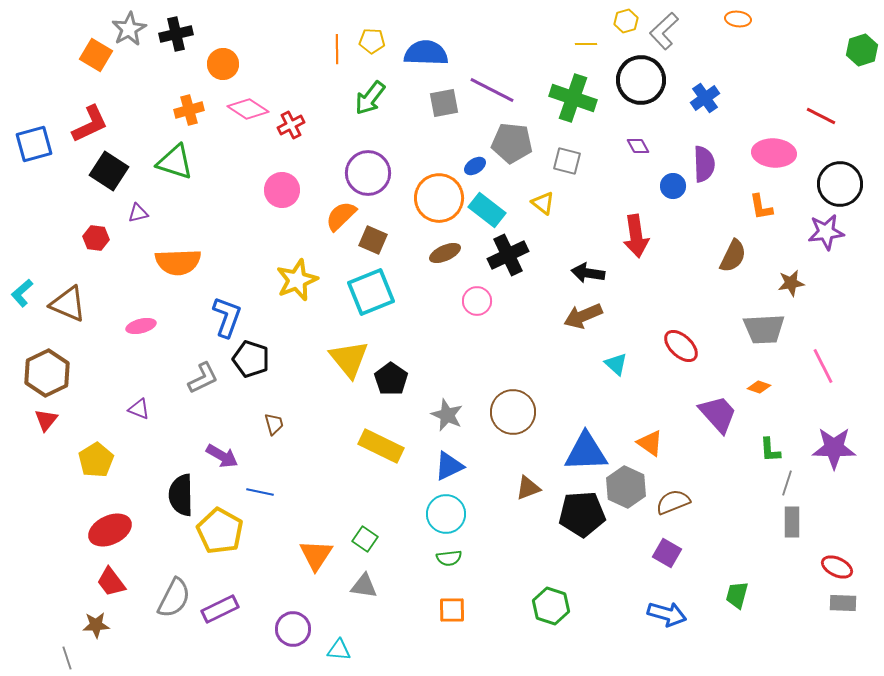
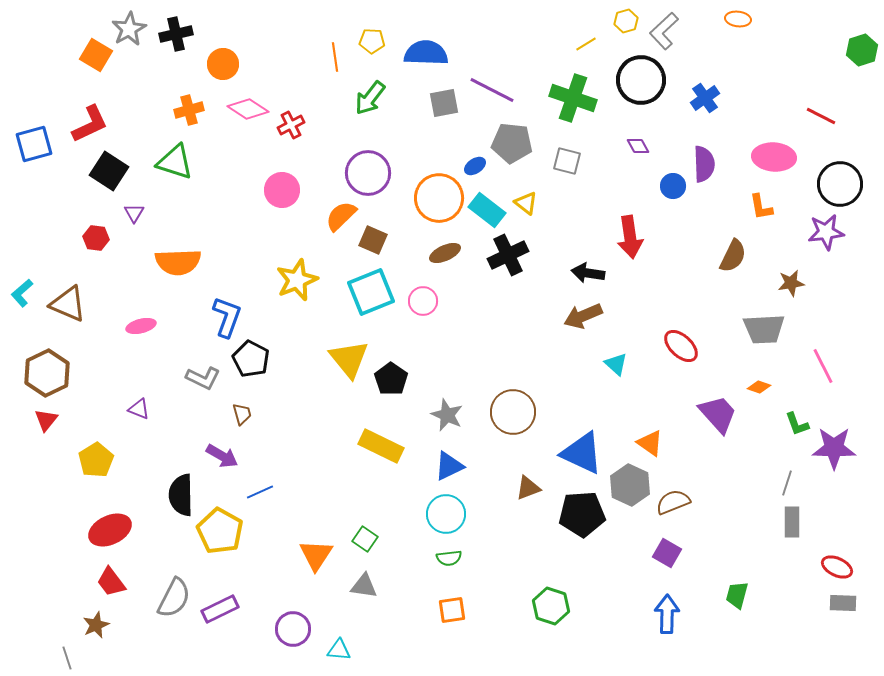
yellow line at (586, 44): rotated 30 degrees counterclockwise
orange line at (337, 49): moved 2 px left, 8 px down; rotated 8 degrees counterclockwise
pink ellipse at (774, 153): moved 4 px down
yellow triangle at (543, 203): moved 17 px left
purple triangle at (138, 213): moved 4 px left; rotated 45 degrees counterclockwise
red arrow at (636, 236): moved 6 px left, 1 px down
pink circle at (477, 301): moved 54 px left
black pentagon at (251, 359): rotated 9 degrees clockwise
gray L-shape at (203, 378): rotated 52 degrees clockwise
brown trapezoid at (274, 424): moved 32 px left, 10 px up
green L-shape at (770, 450): moved 27 px right, 26 px up; rotated 16 degrees counterclockwise
blue triangle at (586, 452): moved 4 px left, 1 px down; rotated 27 degrees clockwise
gray hexagon at (626, 487): moved 4 px right, 2 px up
blue line at (260, 492): rotated 36 degrees counterclockwise
orange square at (452, 610): rotated 8 degrees counterclockwise
blue arrow at (667, 614): rotated 105 degrees counterclockwise
brown star at (96, 625): rotated 20 degrees counterclockwise
